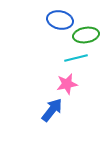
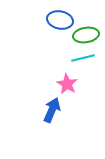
cyan line: moved 7 px right
pink star: rotated 30 degrees counterclockwise
blue arrow: rotated 15 degrees counterclockwise
